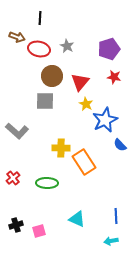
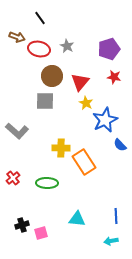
black line: rotated 40 degrees counterclockwise
yellow star: moved 1 px up
cyan triangle: rotated 18 degrees counterclockwise
black cross: moved 6 px right
pink square: moved 2 px right, 2 px down
